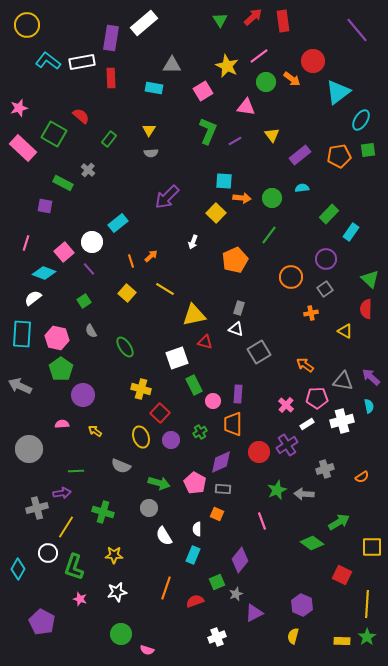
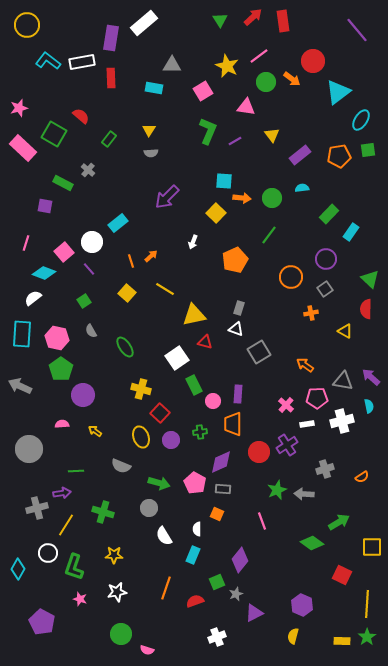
white square at (177, 358): rotated 15 degrees counterclockwise
white rectangle at (307, 424): rotated 24 degrees clockwise
green cross at (200, 432): rotated 24 degrees clockwise
yellow line at (66, 527): moved 2 px up
